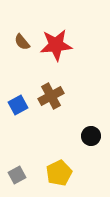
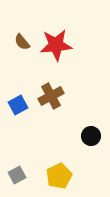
yellow pentagon: moved 3 px down
